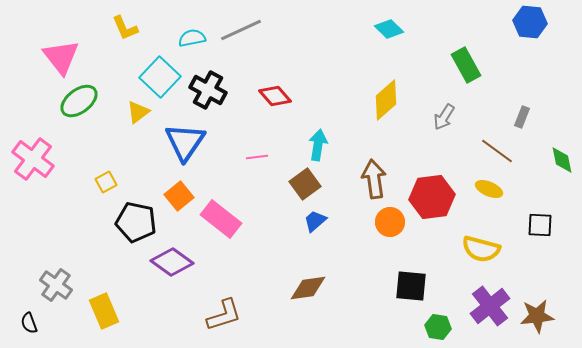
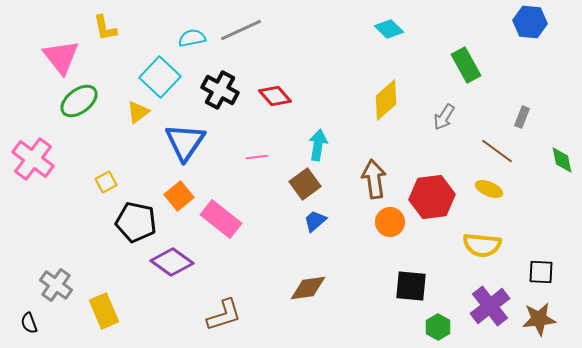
yellow L-shape at (125, 28): moved 20 px left; rotated 12 degrees clockwise
black cross at (208, 90): moved 12 px right
black square at (540, 225): moved 1 px right, 47 px down
yellow semicircle at (481, 249): moved 1 px right, 4 px up; rotated 9 degrees counterclockwise
brown star at (537, 316): moved 2 px right, 3 px down
green hexagon at (438, 327): rotated 20 degrees clockwise
